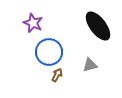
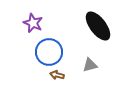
brown arrow: rotated 104 degrees counterclockwise
